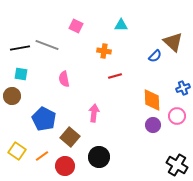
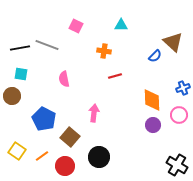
pink circle: moved 2 px right, 1 px up
